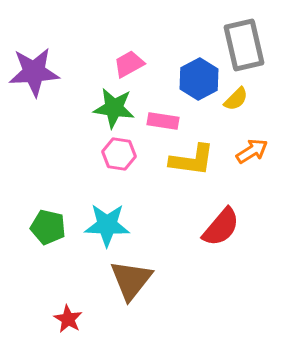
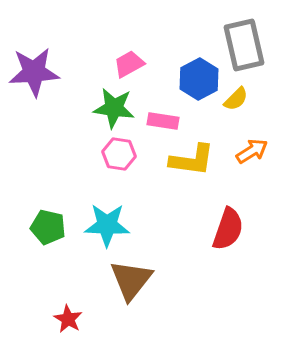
red semicircle: moved 7 px right, 2 px down; rotated 21 degrees counterclockwise
